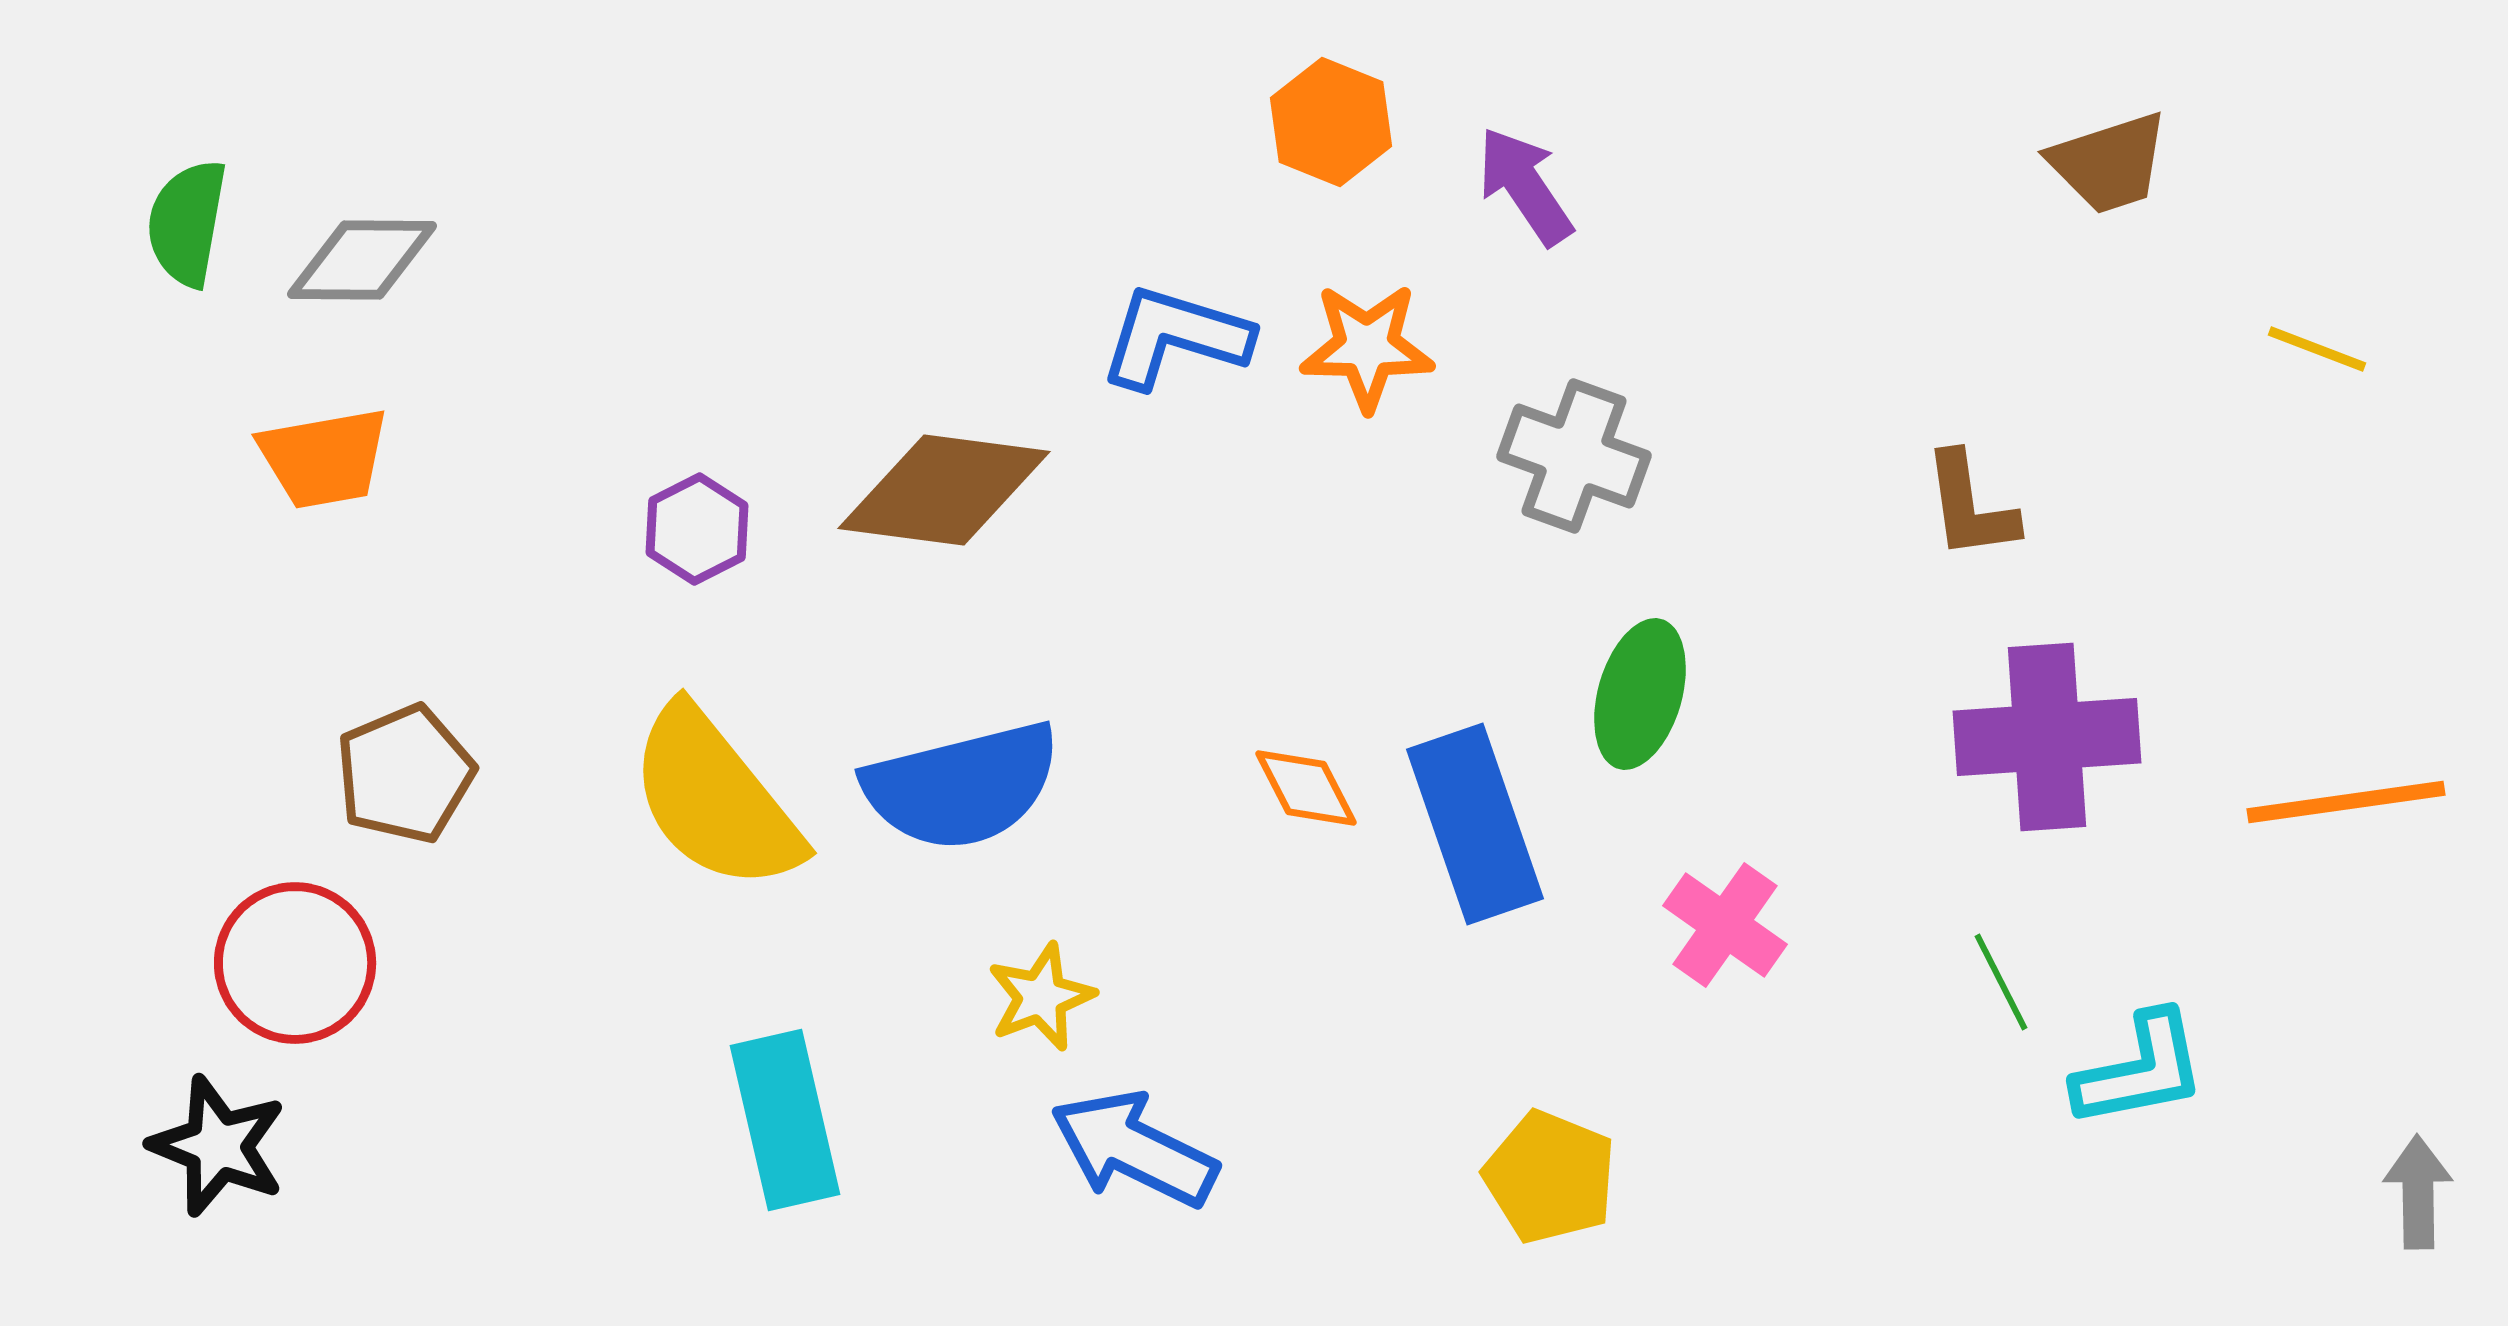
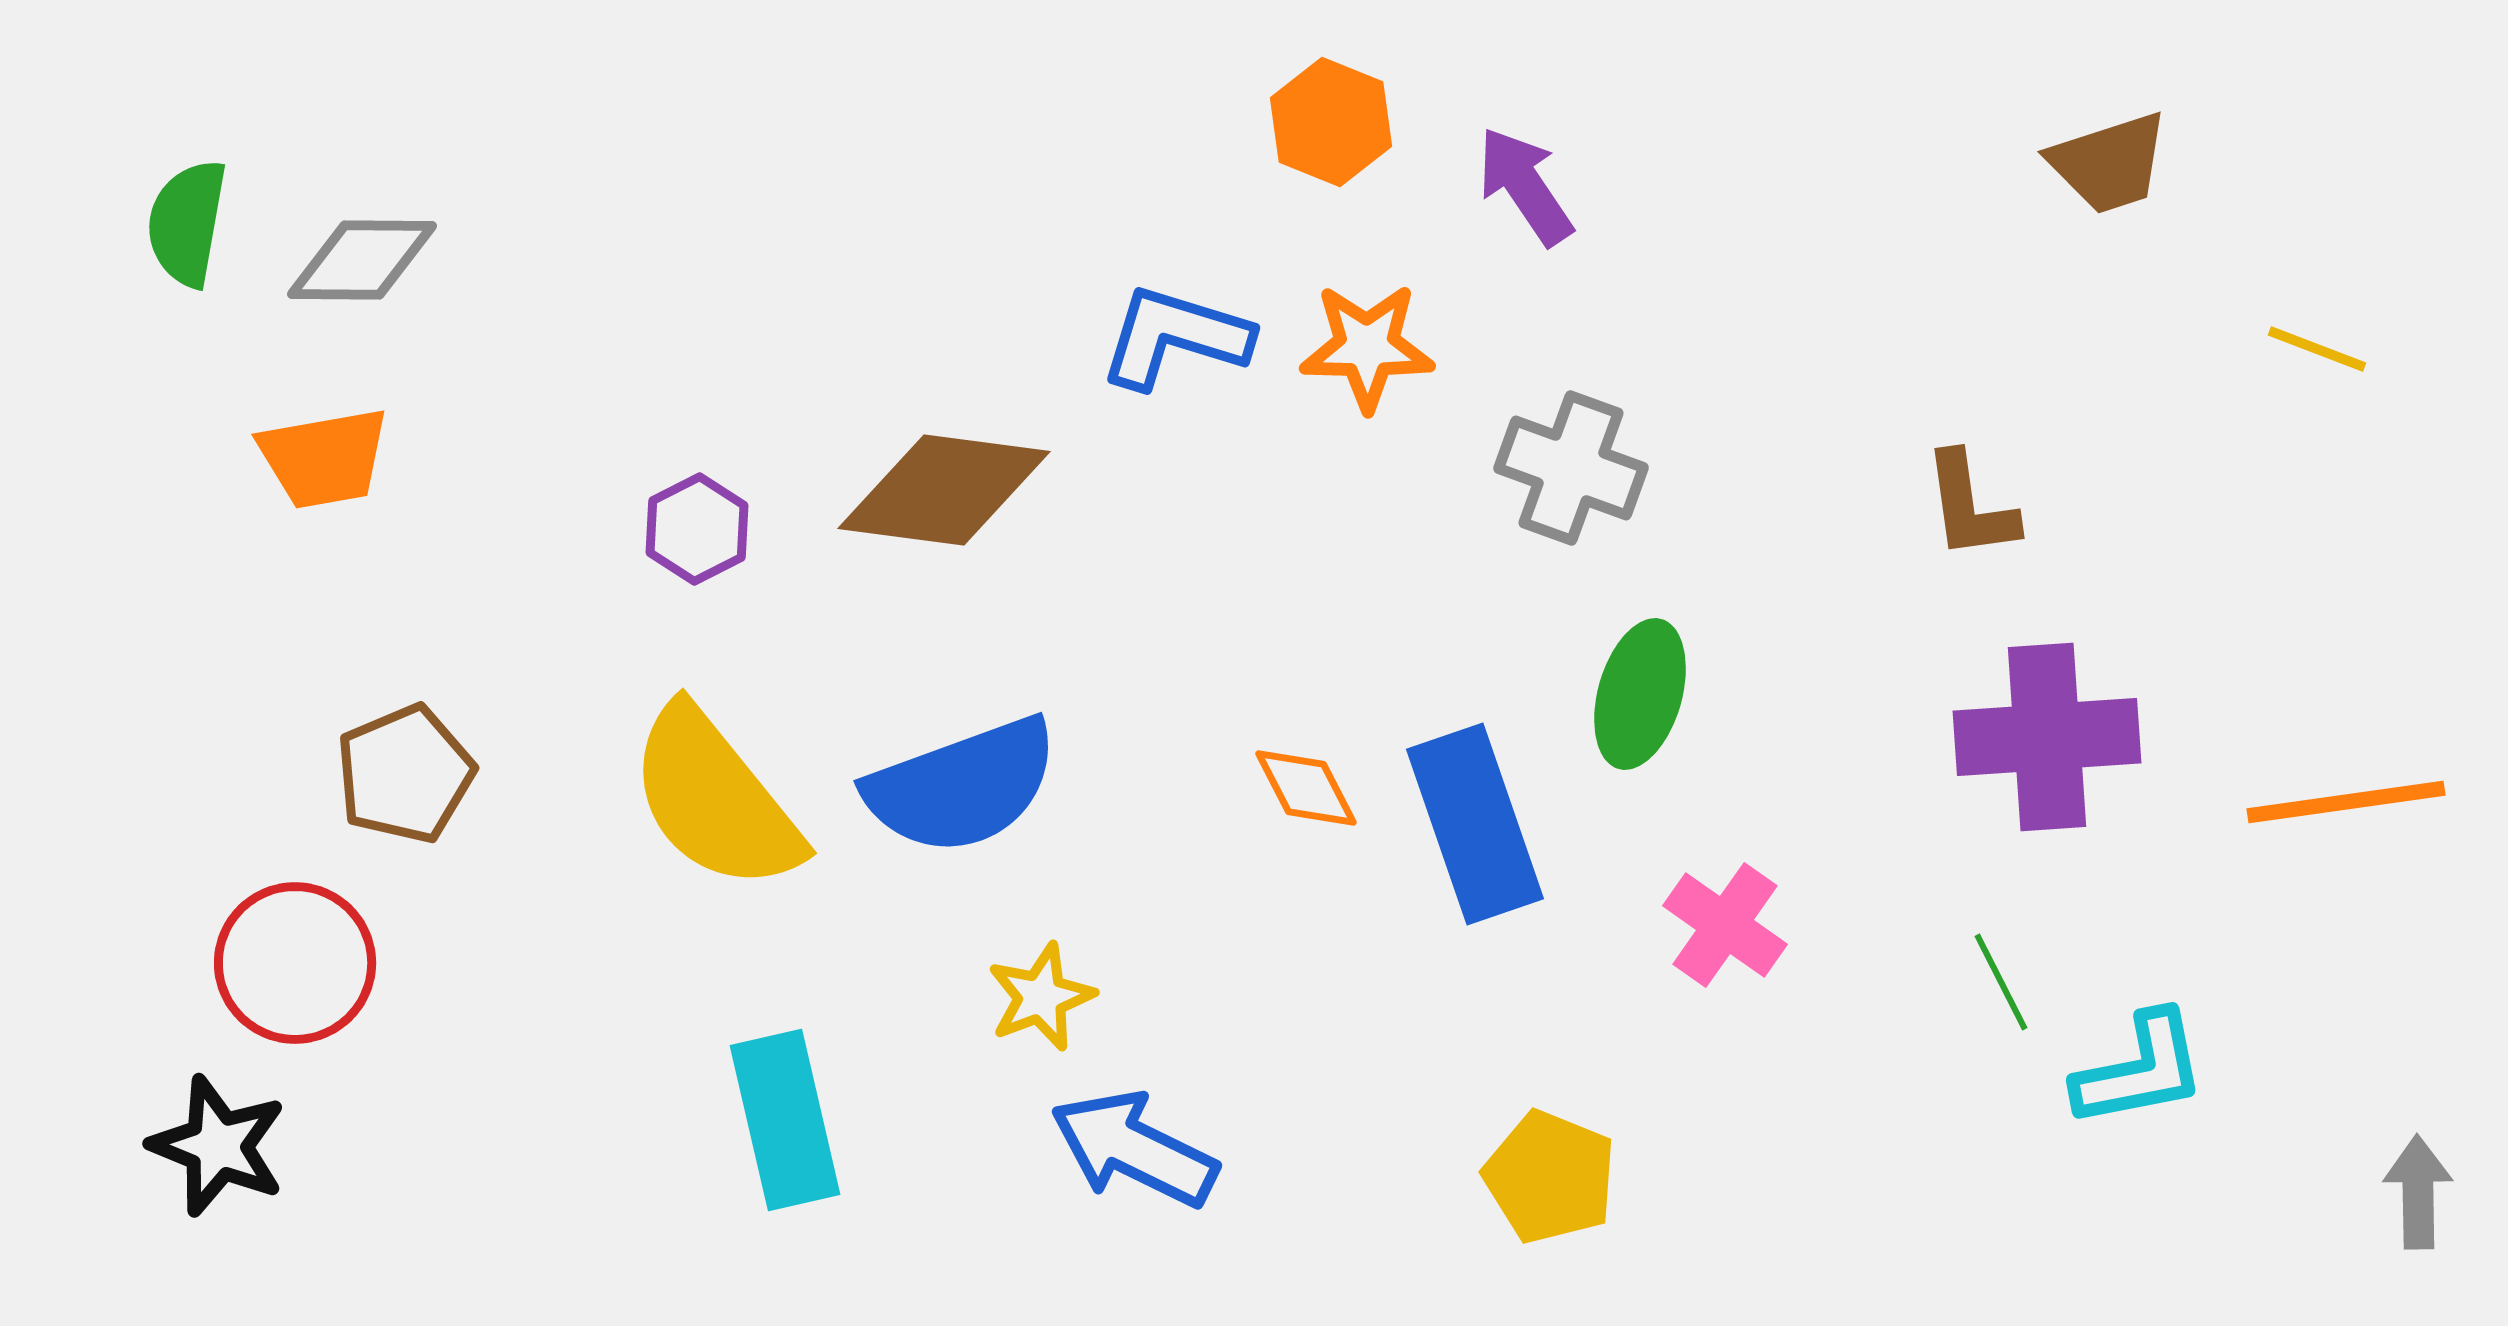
gray cross: moved 3 px left, 12 px down
blue semicircle: rotated 6 degrees counterclockwise
